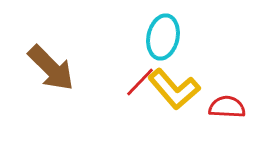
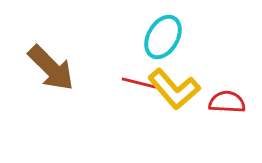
cyan ellipse: rotated 18 degrees clockwise
red line: moved 1 px left, 1 px down; rotated 60 degrees clockwise
red semicircle: moved 5 px up
